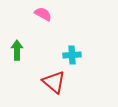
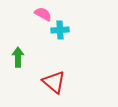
green arrow: moved 1 px right, 7 px down
cyan cross: moved 12 px left, 25 px up
